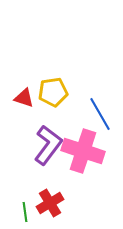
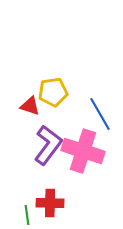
red triangle: moved 6 px right, 8 px down
red cross: rotated 32 degrees clockwise
green line: moved 2 px right, 3 px down
